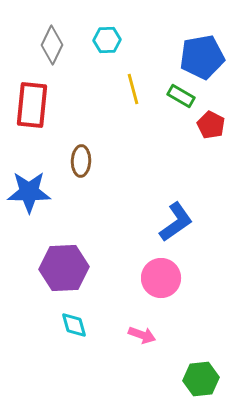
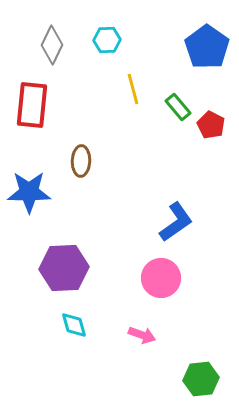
blue pentagon: moved 5 px right, 10 px up; rotated 27 degrees counterclockwise
green rectangle: moved 3 px left, 11 px down; rotated 20 degrees clockwise
